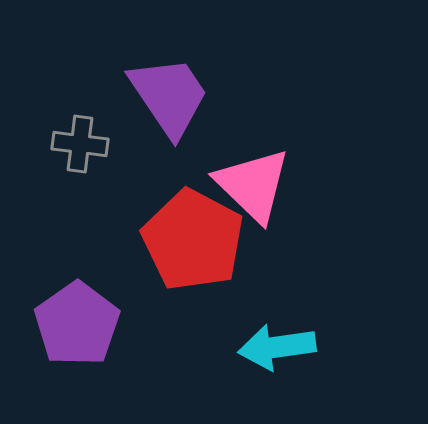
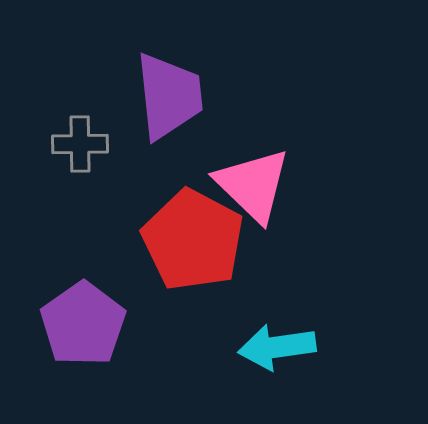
purple trapezoid: rotated 28 degrees clockwise
gray cross: rotated 8 degrees counterclockwise
purple pentagon: moved 6 px right
